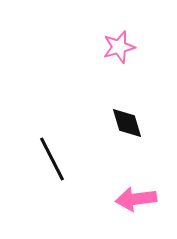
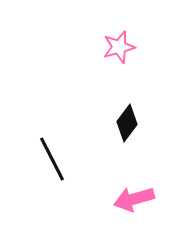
black diamond: rotated 54 degrees clockwise
pink arrow: moved 2 px left; rotated 9 degrees counterclockwise
